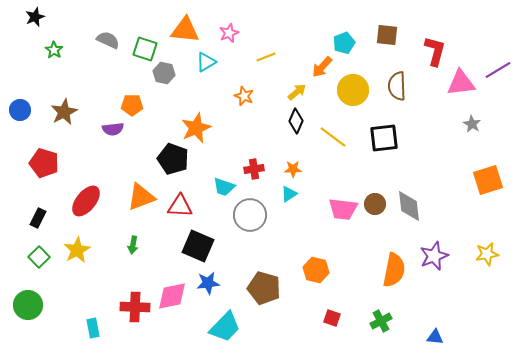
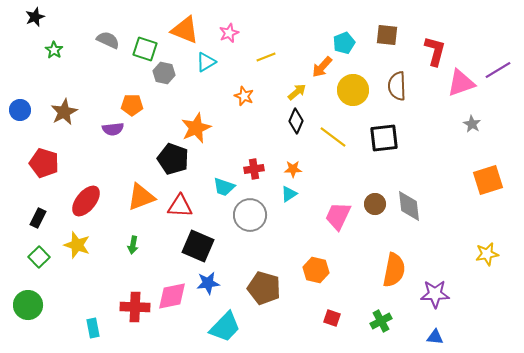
orange triangle at (185, 30): rotated 16 degrees clockwise
pink triangle at (461, 83): rotated 12 degrees counterclockwise
pink trapezoid at (343, 209): moved 5 px left, 7 px down; rotated 108 degrees clockwise
yellow star at (77, 250): moved 5 px up; rotated 24 degrees counterclockwise
purple star at (434, 256): moved 1 px right, 38 px down; rotated 20 degrees clockwise
